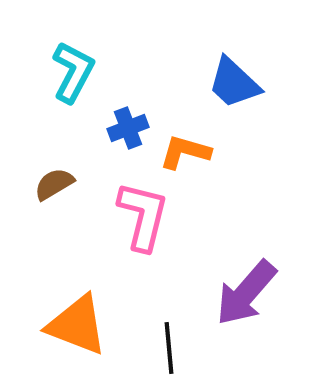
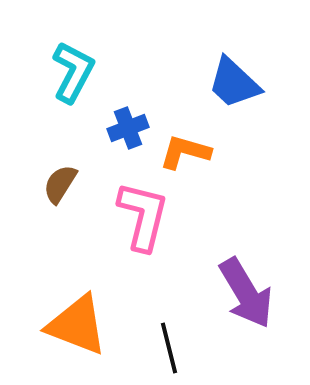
brown semicircle: moved 6 px right; rotated 27 degrees counterclockwise
purple arrow: rotated 72 degrees counterclockwise
black line: rotated 9 degrees counterclockwise
